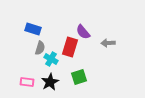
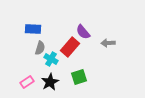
blue rectangle: rotated 14 degrees counterclockwise
red rectangle: rotated 24 degrees clockwise
pink rectangle: rotated 40 degrees counterclockwise
